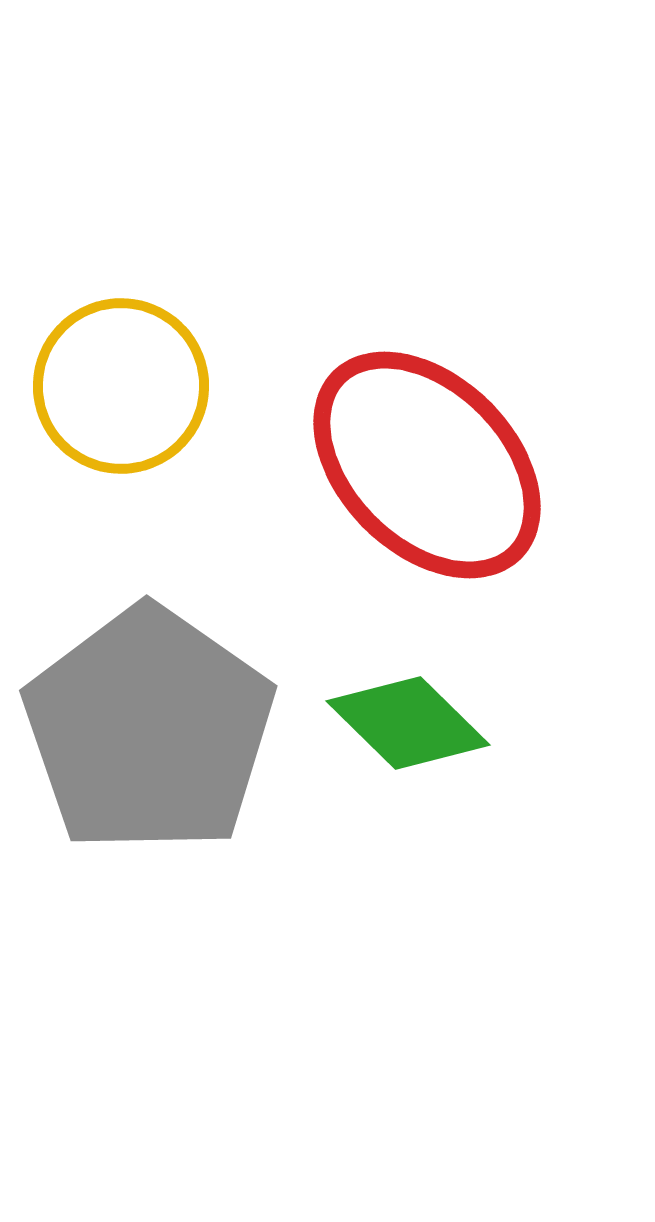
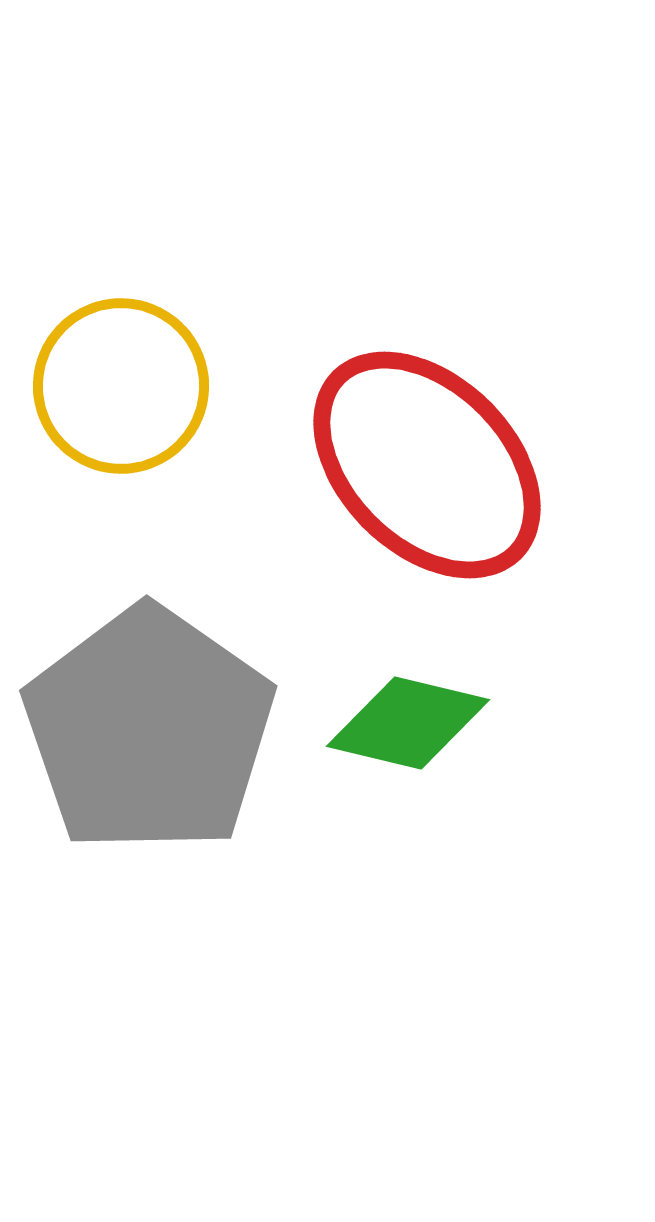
green diamond: rotated 31 degrees counterclockwise
